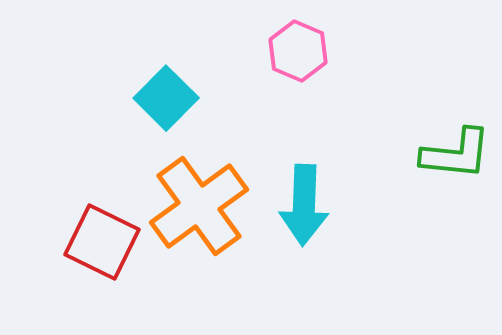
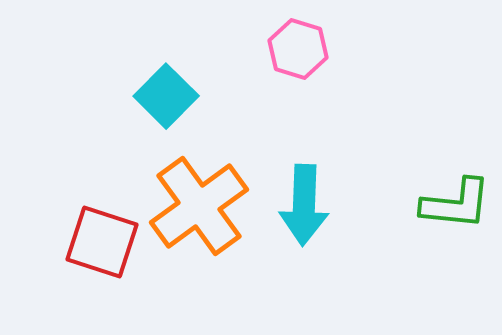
pink hexagon: moved 2 px up; rotated 6 degrees counterclockwise
cyan square: moved 2 px up
green L-shape: moved 50 px down
red square: rotated 8 degrees counterclockwise
